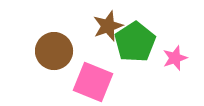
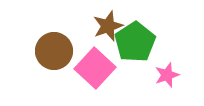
pink star: moved 8 px left, 17 px down
pink square: moved 2 px right, 14 px up; rotated 21 degrees clockwise
